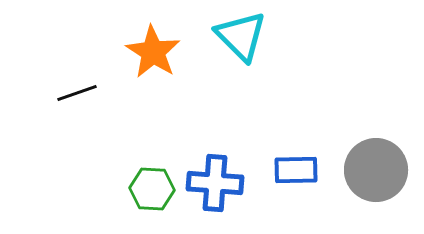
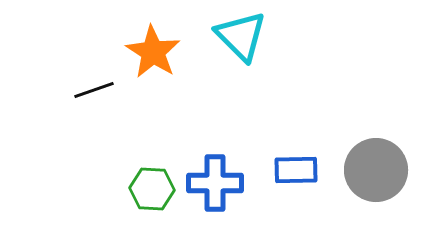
black line: moved 17 px right, 3 px up
blue cross: rotated 4 degrees counterclockwise
